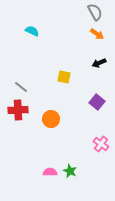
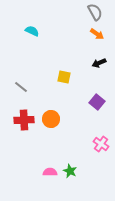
red cross: moved 6 px right, 10 px down
